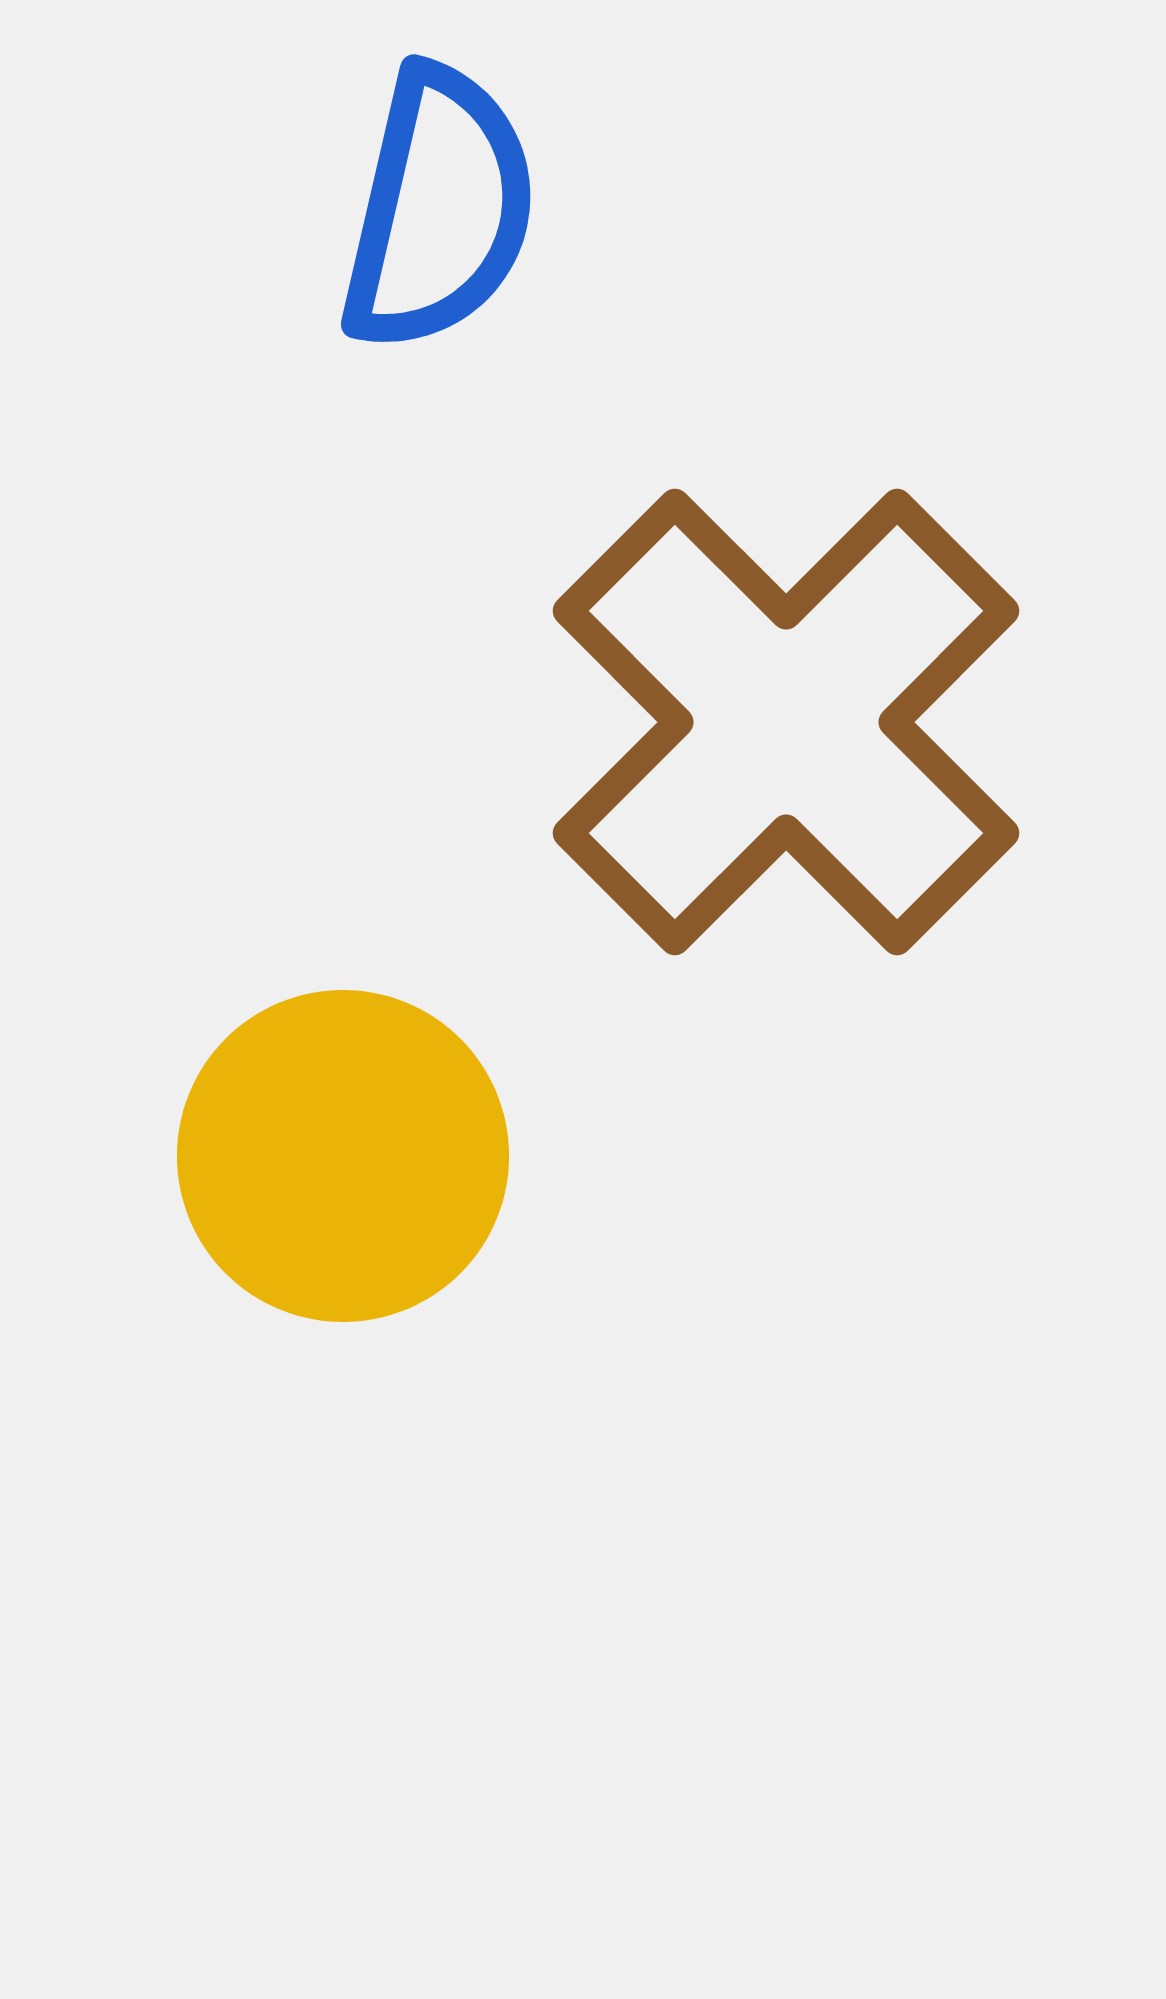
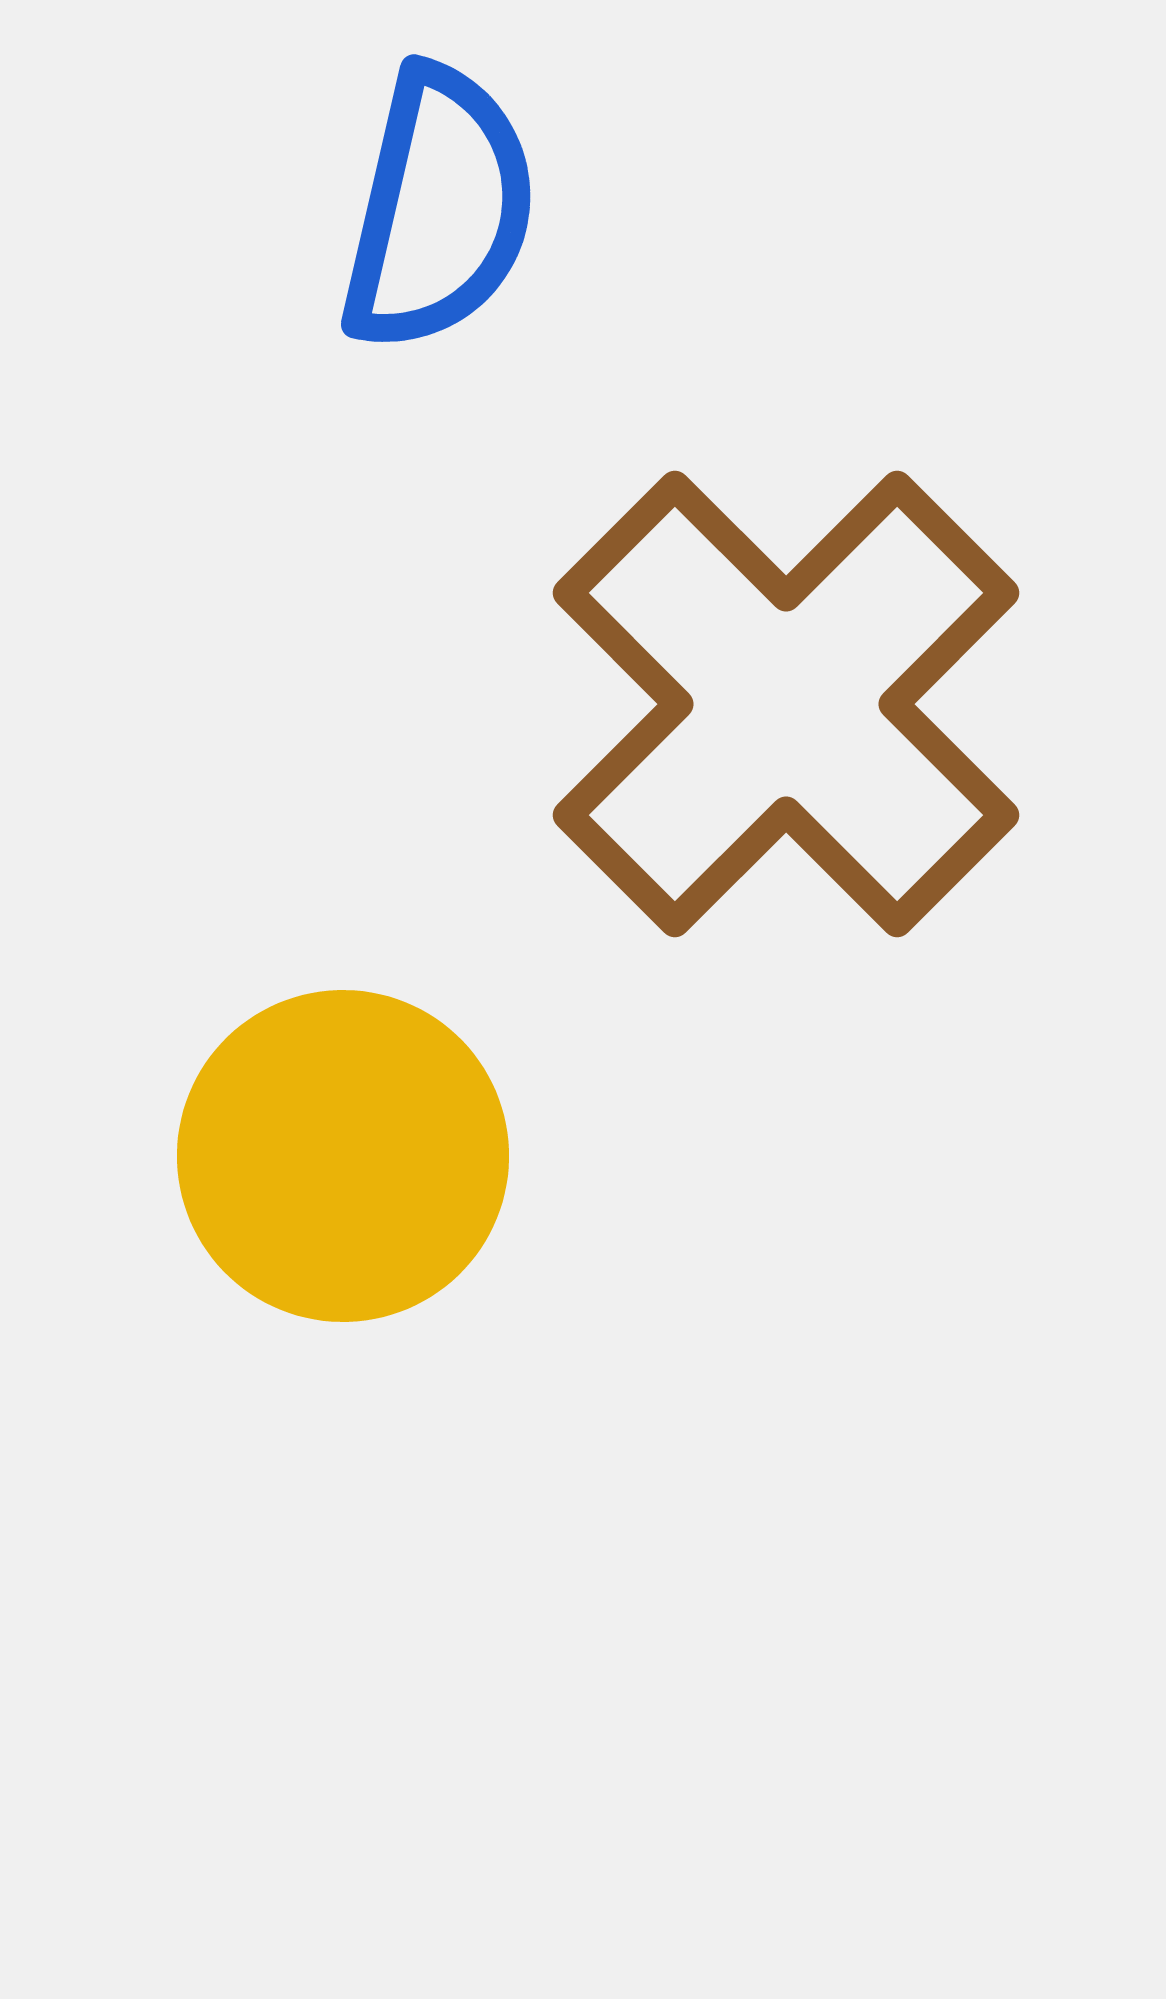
brown cross: moved 18 px up
